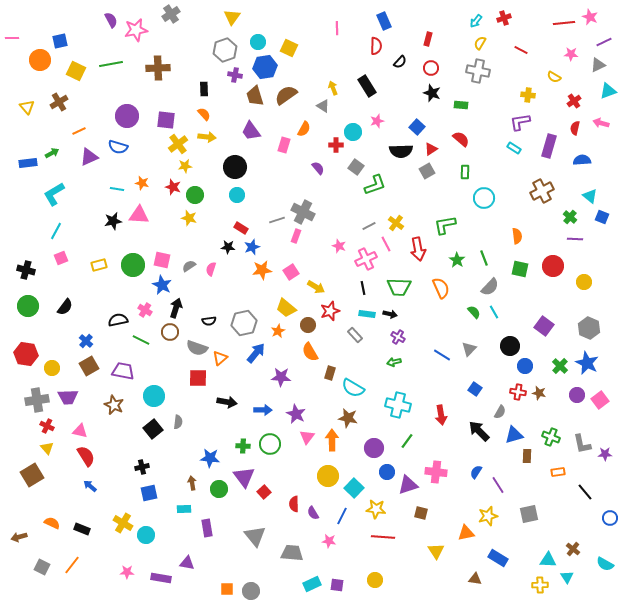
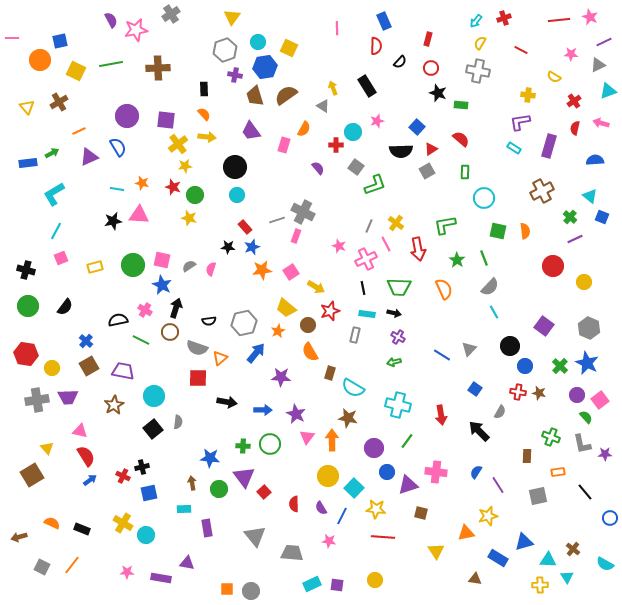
red line at (564, 23): moved 5 px left, 3 px up
black star at (432, 93): moved 6 px right
blue semicircle at (118, 147): rotated 138 degrees counterclockwise
blue semicircle at (582, 160): moved 13 px right
gray line at (369, 226): rotated 40 degrees counterclockwise
red rectangle at (241, 228): moved 4 px right, 1 px up; rotated 16 degrees clockwise
orange semicircle at (517, 236): moved 8 px right, 5 px up
purple line at (575, 239): rotated 28 degrees counterclockwise
yellow rectangle at (99, 265): moved 4 px left, 2 px down
green square at (520, 269): moved 22 px left, 38 px up
orange semicircle at (441, 288): moved 3 px right, 1 px down
green semicircle at (474, 312): moved 112 px right, 105 px down
black arrow at (390, 314): moved 4 px right, 1 px up
gray rectangle at (355, 335): rotated 56 degrees clockwise
brown star at (114, 405): rotated 18 degrees clockwise
red cross at (47, 426): moved 76 px right, 50 px down
blue triangle at (514, 435): moved 10 px right, 107 px down
blue arrow at (90, 486): moved 6 px up; rotated 104 degrees clockwise
purple semicircle at (313, 513): moved 8 px right, 5 px up
gray square at (529, 514): moved 9 px right, 18 px up
